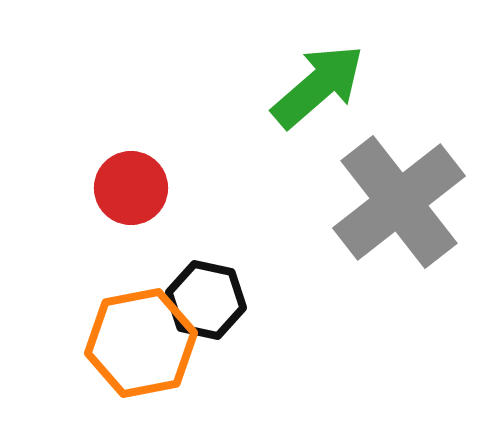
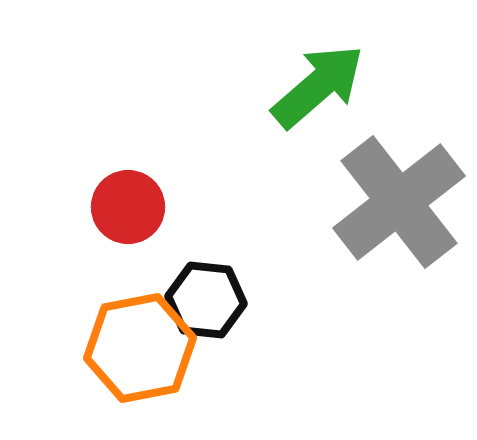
red circle: moved 3 px left, 19 px down
black hexagon: rotated 6 degrees counterclockwise
orange hexagon: moved 1 px left, 5 px down
